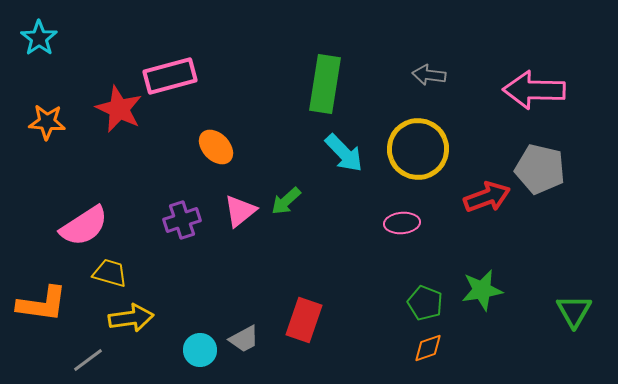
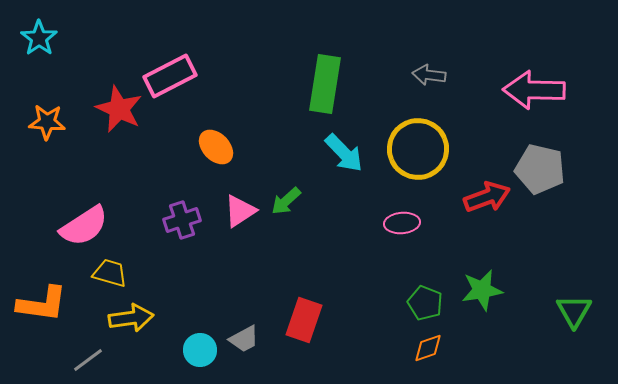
pink rectangle: rotated 12 degrees counterclockwise
pink triangle: rotated 6 degrees clockwise
